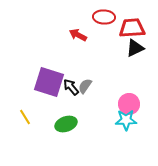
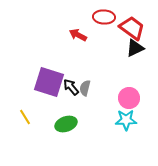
red trapezoid: rotated 40 degrees clockwise
gray semicircle: moved 2 px down; rotated 21 degrees counterclockwise
pink circle: moved 6 px up
